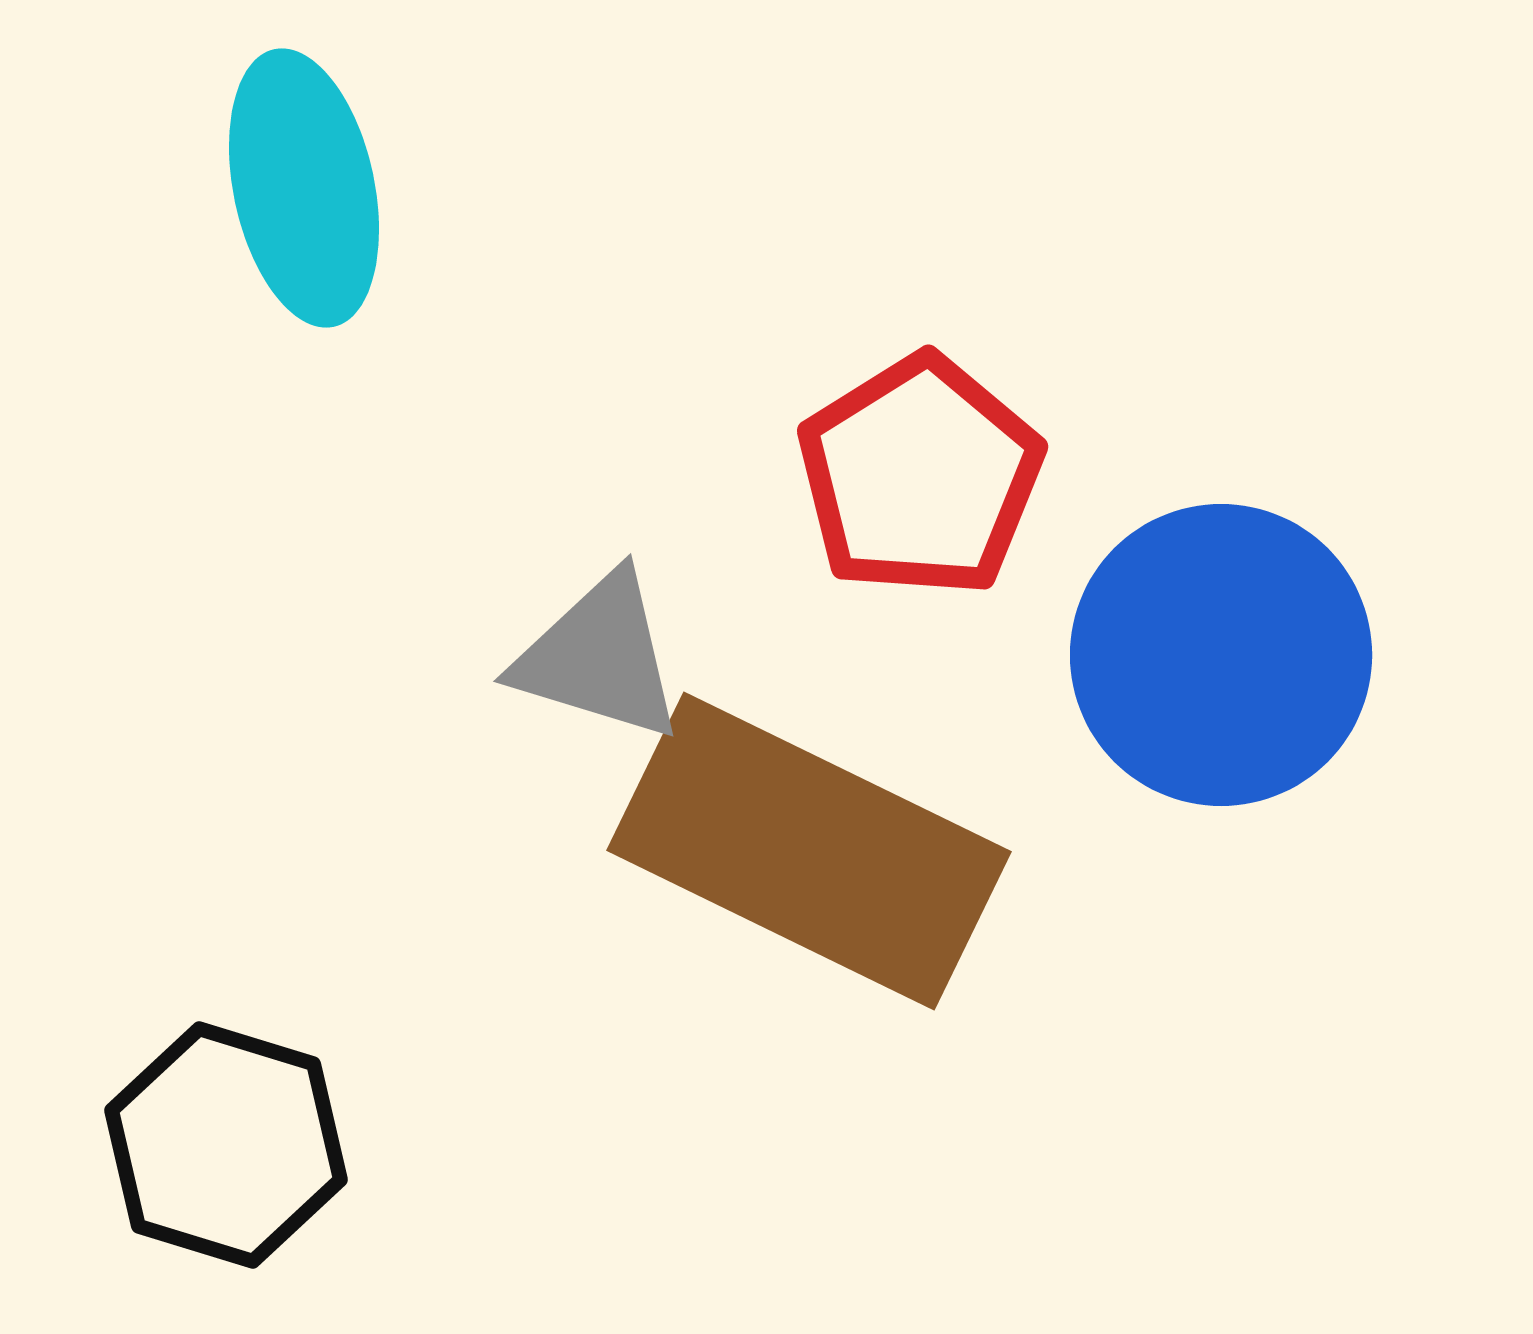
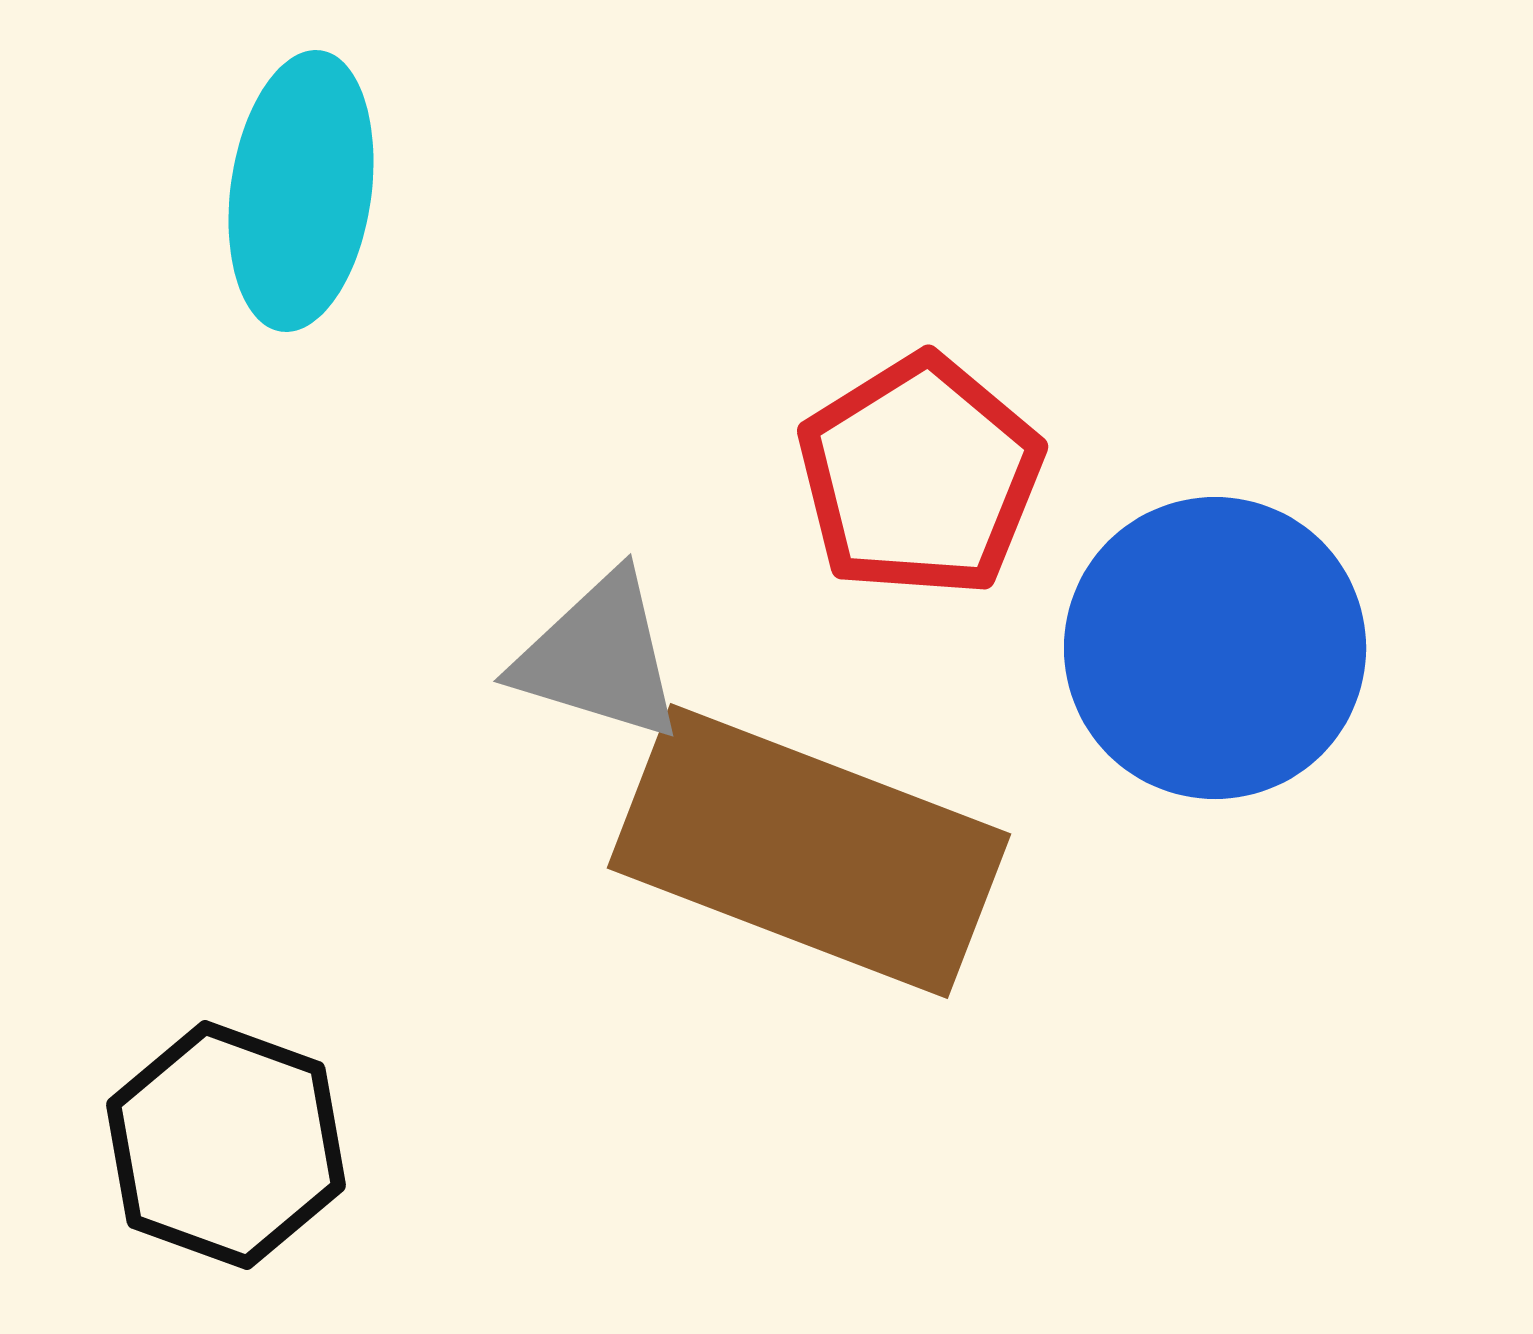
cyan ellipse: moved 3 px left, 3 px down; rotated 20 degrees clockwise
blue circle: moved 6 px left, 7 px up
brown rectangle: rotated 5 degrees counterclockwise
black hexagon: rotated 3 degrees clockwise
